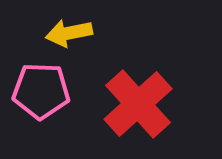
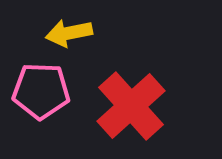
red cross: moved 7 px left, 2 px down
